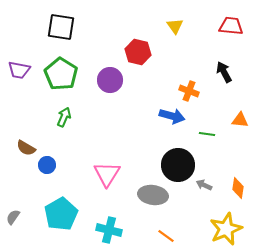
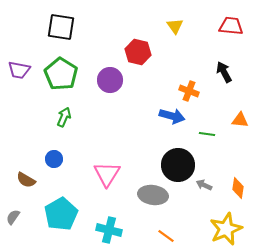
brown semicircle: moved 32 px down
blue circle: moved 7 px right, 6 px up
